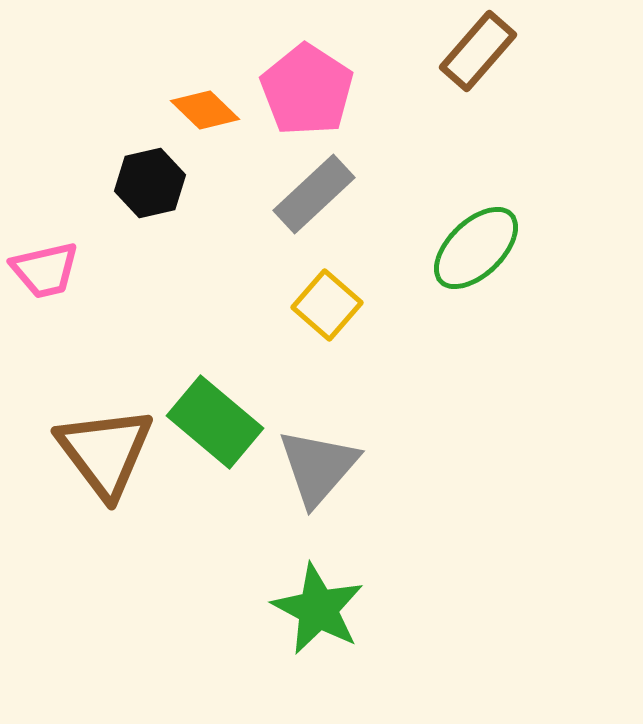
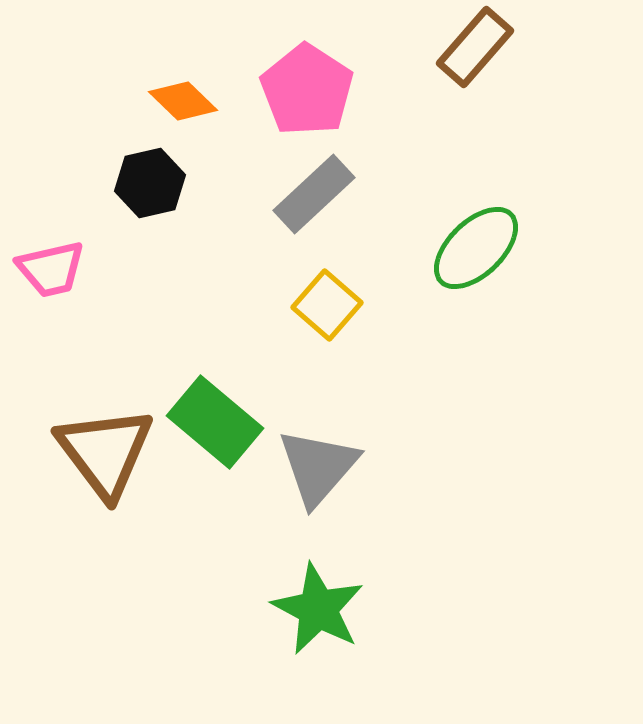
brown rectangle: moved 3 px left, 4 px up
orange diamond: moved 22 px left, 9 px up
pink trapezoid: moved 6 px right, 1 px up
